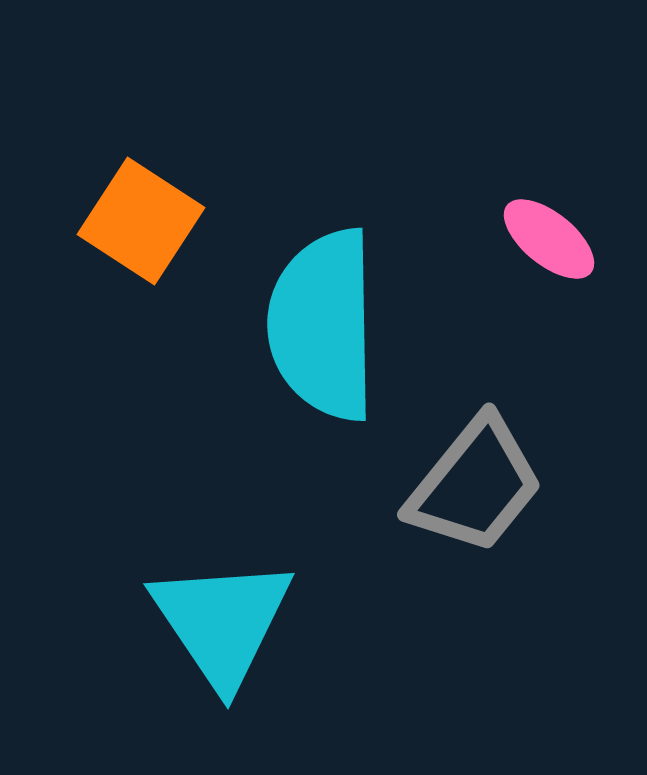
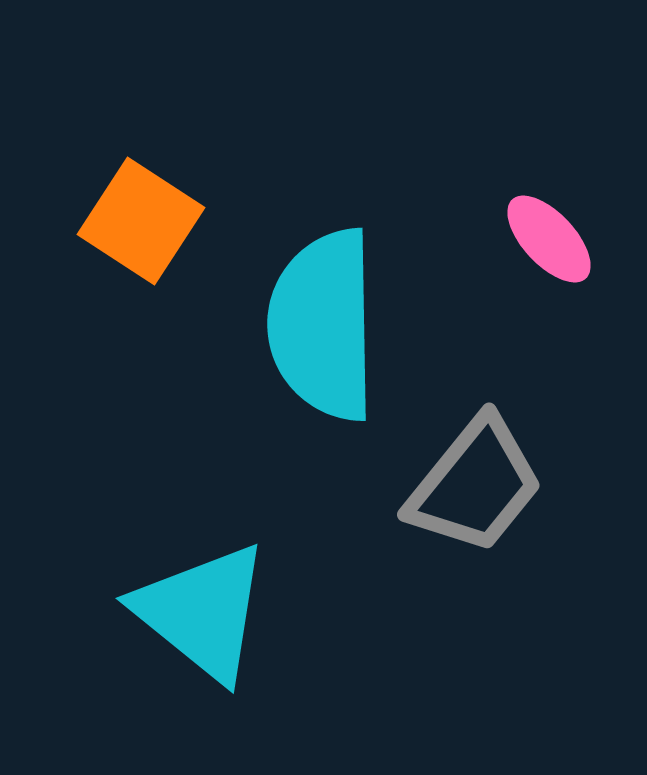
pink ellipse: rotated 8 degrees clockwise
cyan triangle: moved 20 px left, 10 px up; rotated 17 degrees counterclockwise
